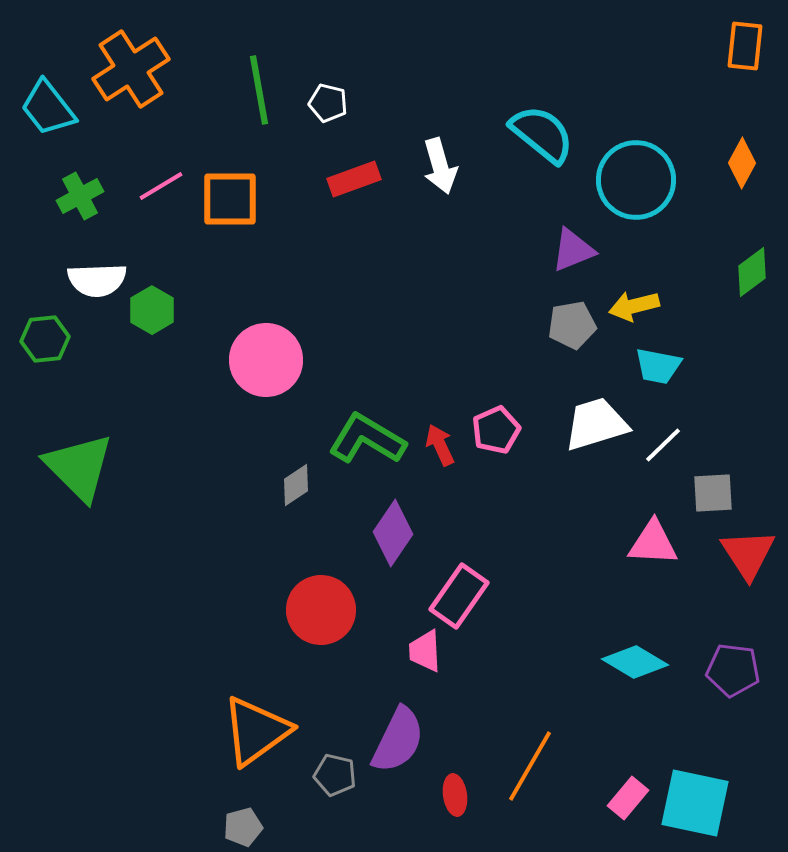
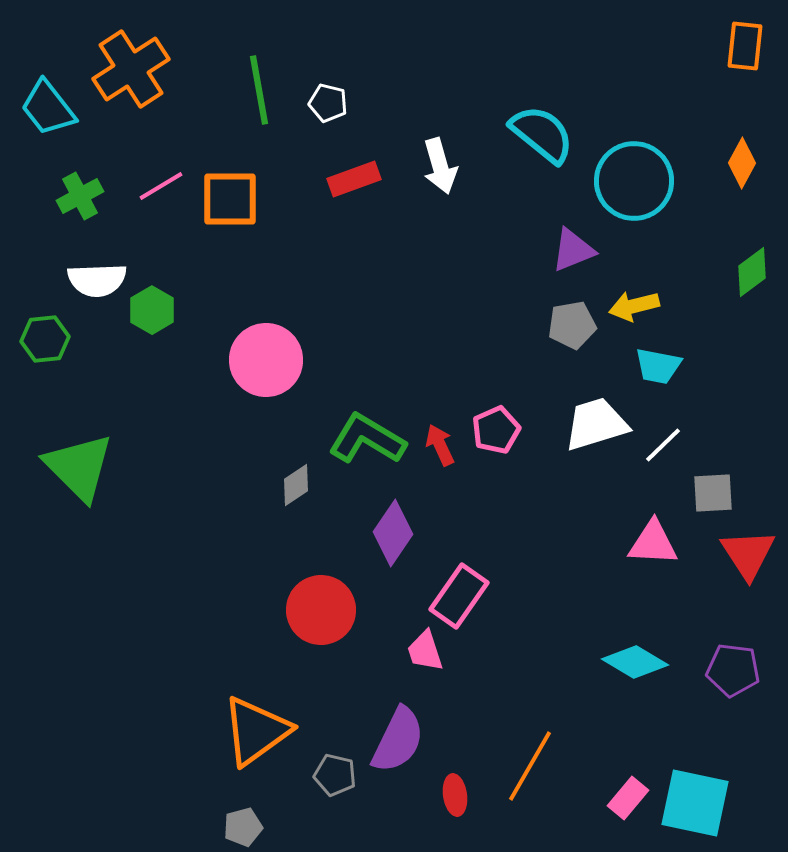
cyan circle at (636, 180): moved 2 px left, 1 px down
pink trapezoid at (425, 651): rotated 15 degrees counterclockwise
